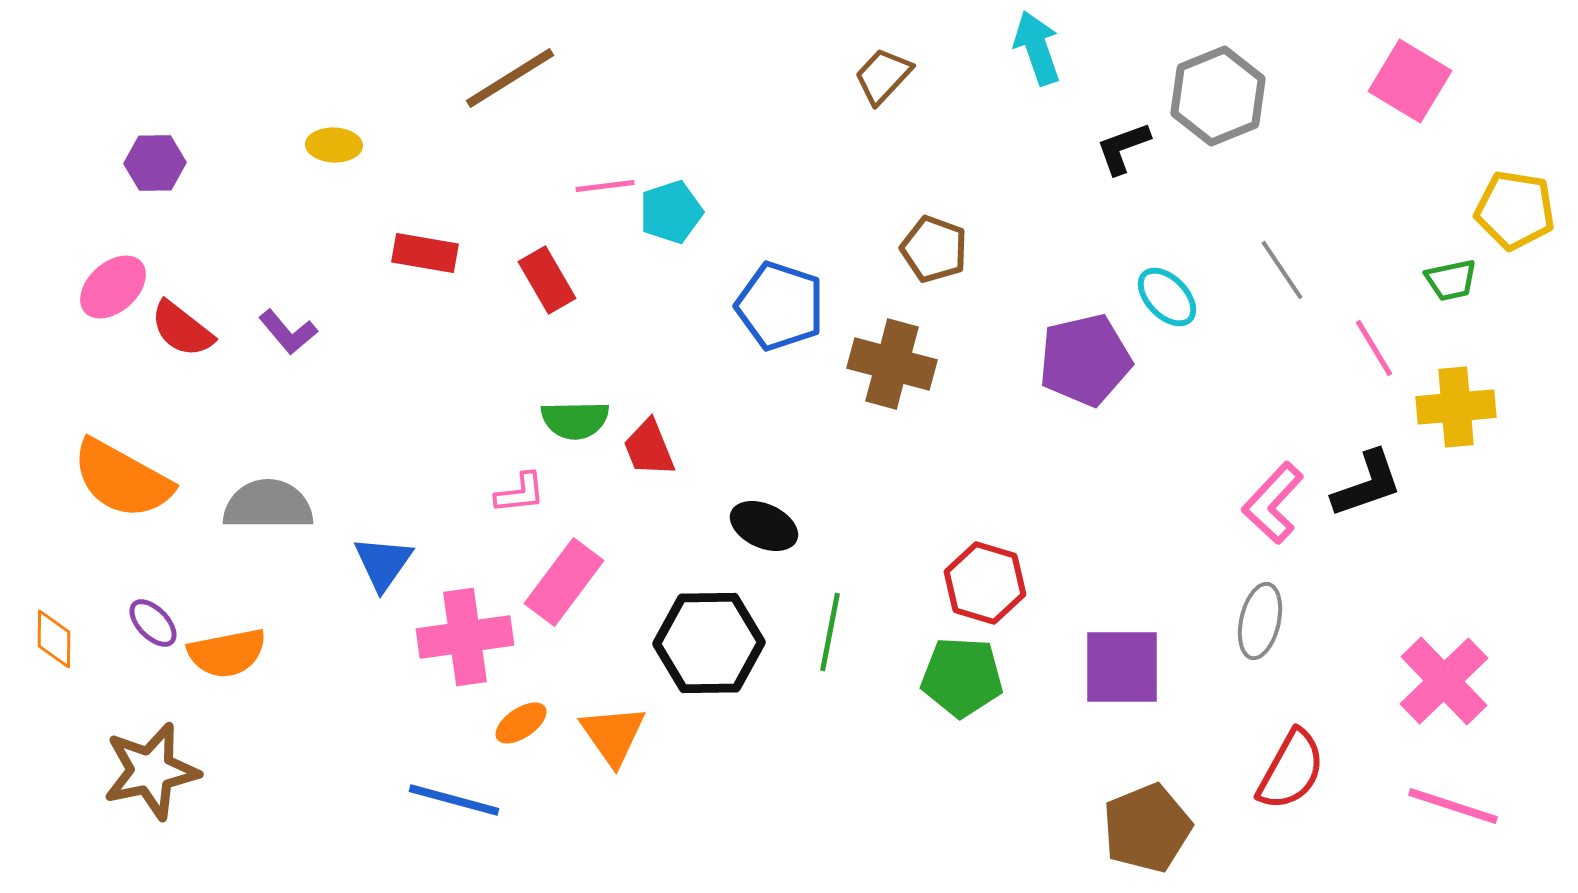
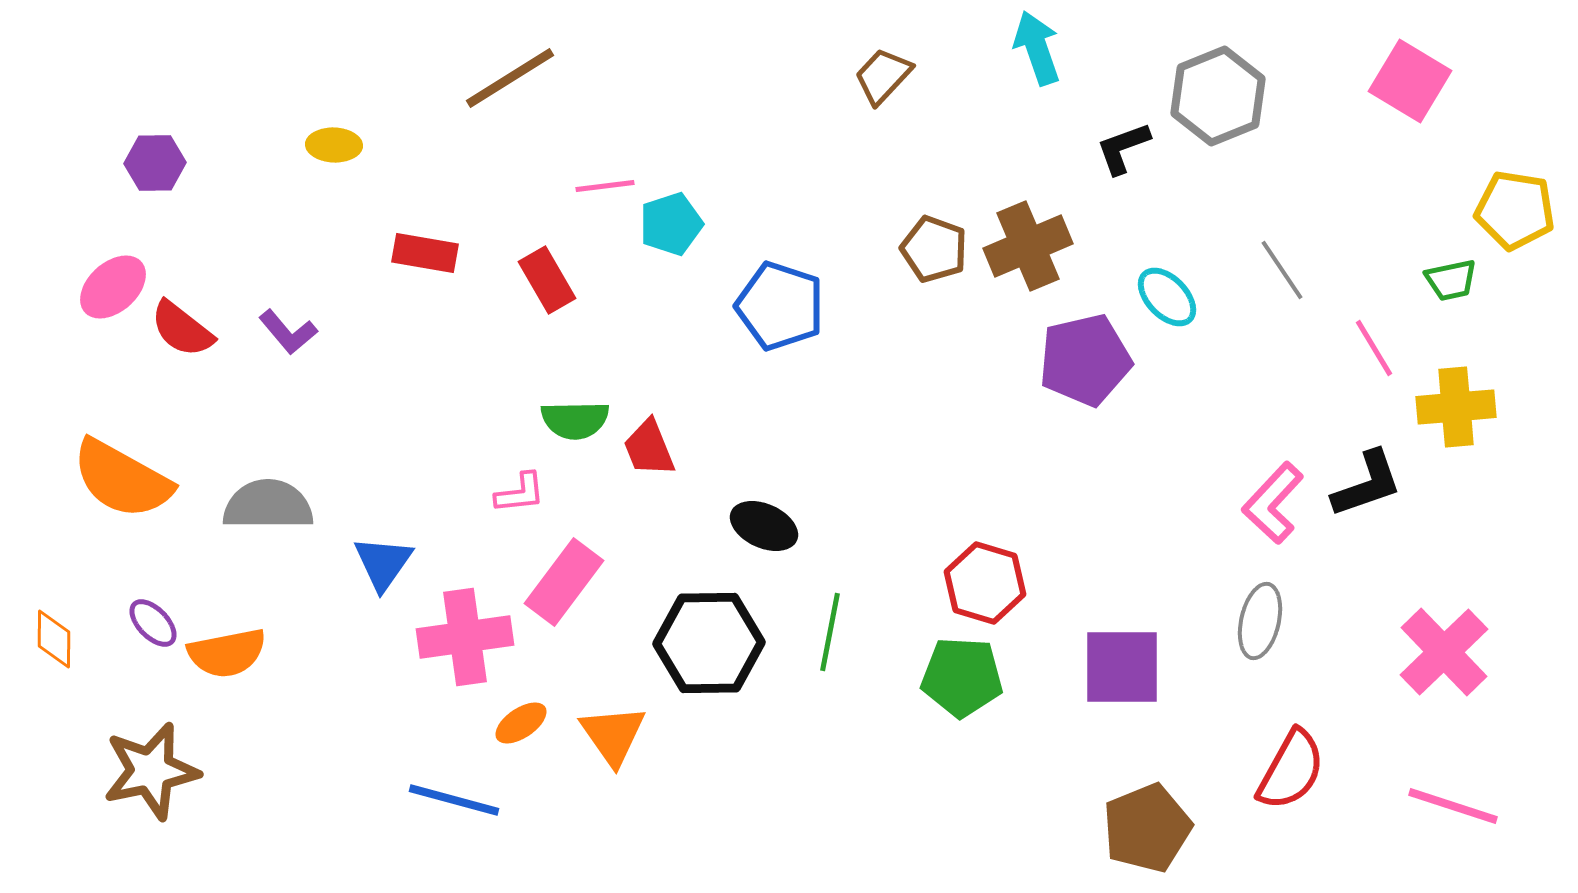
cyan pentagon at (671, 212): moved 12 px down
brown cross at (892, 364): moved 136 px right, 118 px up; rotated 38 degrees counterclockwise
pink cross at (1444, 681): moved 29 px up
